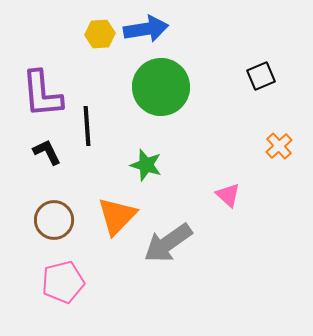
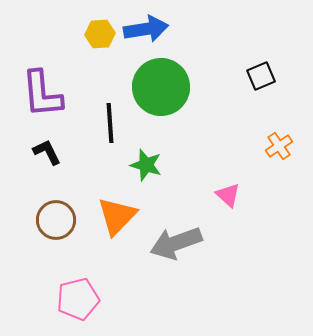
black line: moved 23 px right, 3 px up
orange cross: rotated 8 degrees clockwise
brown circle: moved 2 px right
gray arrow: moved 8 px right; rotated 15 degrees clockwise
pink pentagon: moved 15 px right, 17 px down
